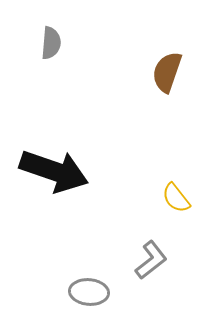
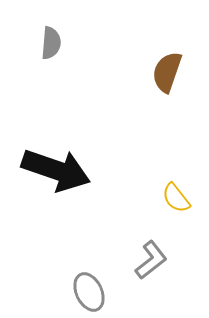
black arrow: moved 2 px right, 1 px up
gray ellipse: rotated 60 degrees clockwise
